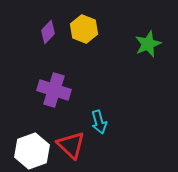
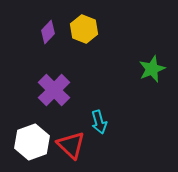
green star: moved 4 px right, 25 px down
purple cross: rotated 28 degrees clockwise
white hexagon: moved 9 px up
